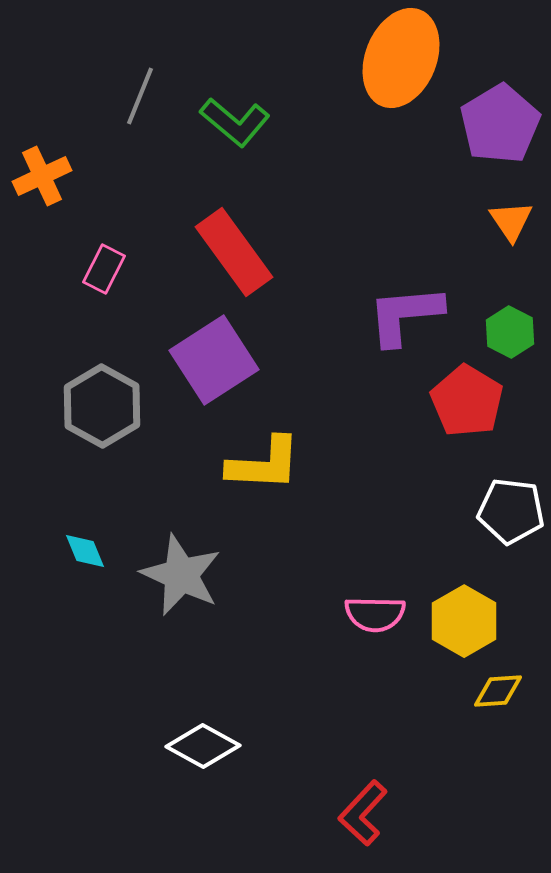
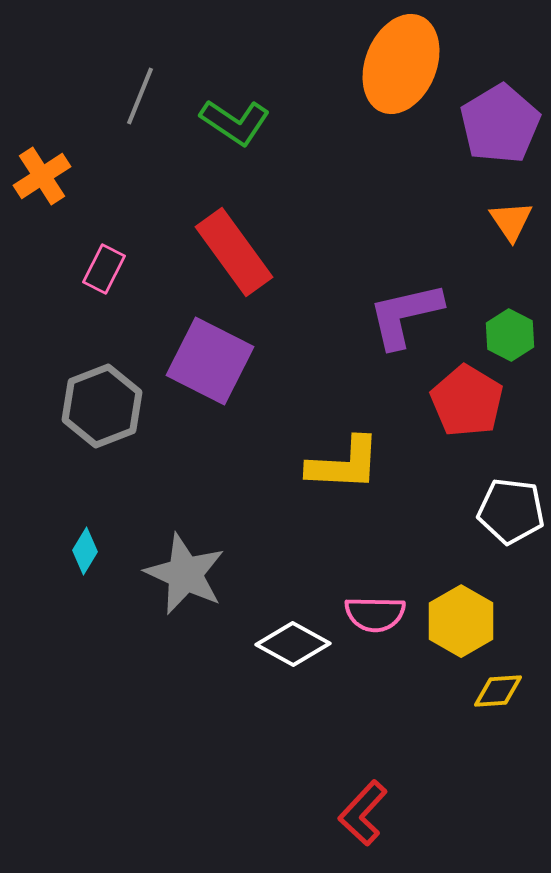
orange ellipse: moved 6 px down
green L-shape: rotated 6 degrees counterclockwise
orange cross: rotated 8 degrees counterclockwise
purple L-shape: rotated 8 degrees counterclockwise
green hexagon: moved 3 px down
purple square: moved 4 px left, 1 px down; rotated 30 degrees counterclockwise
gray hexagon: rotated 10 degrees clockwise
yellow L-shape: moved 80 px right
cyan diamond: rotated 54 degrees clockwise
gray star: moved 4 px right, 1 px up
yellow hexagon: moved 3 px left
white diamond: moved 90 px right, 102 px up
